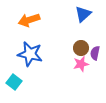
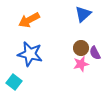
orange arrow: rotated 10 degrees counterclockwise
purple semicircle: rotated 40 degrees counterclockwise
